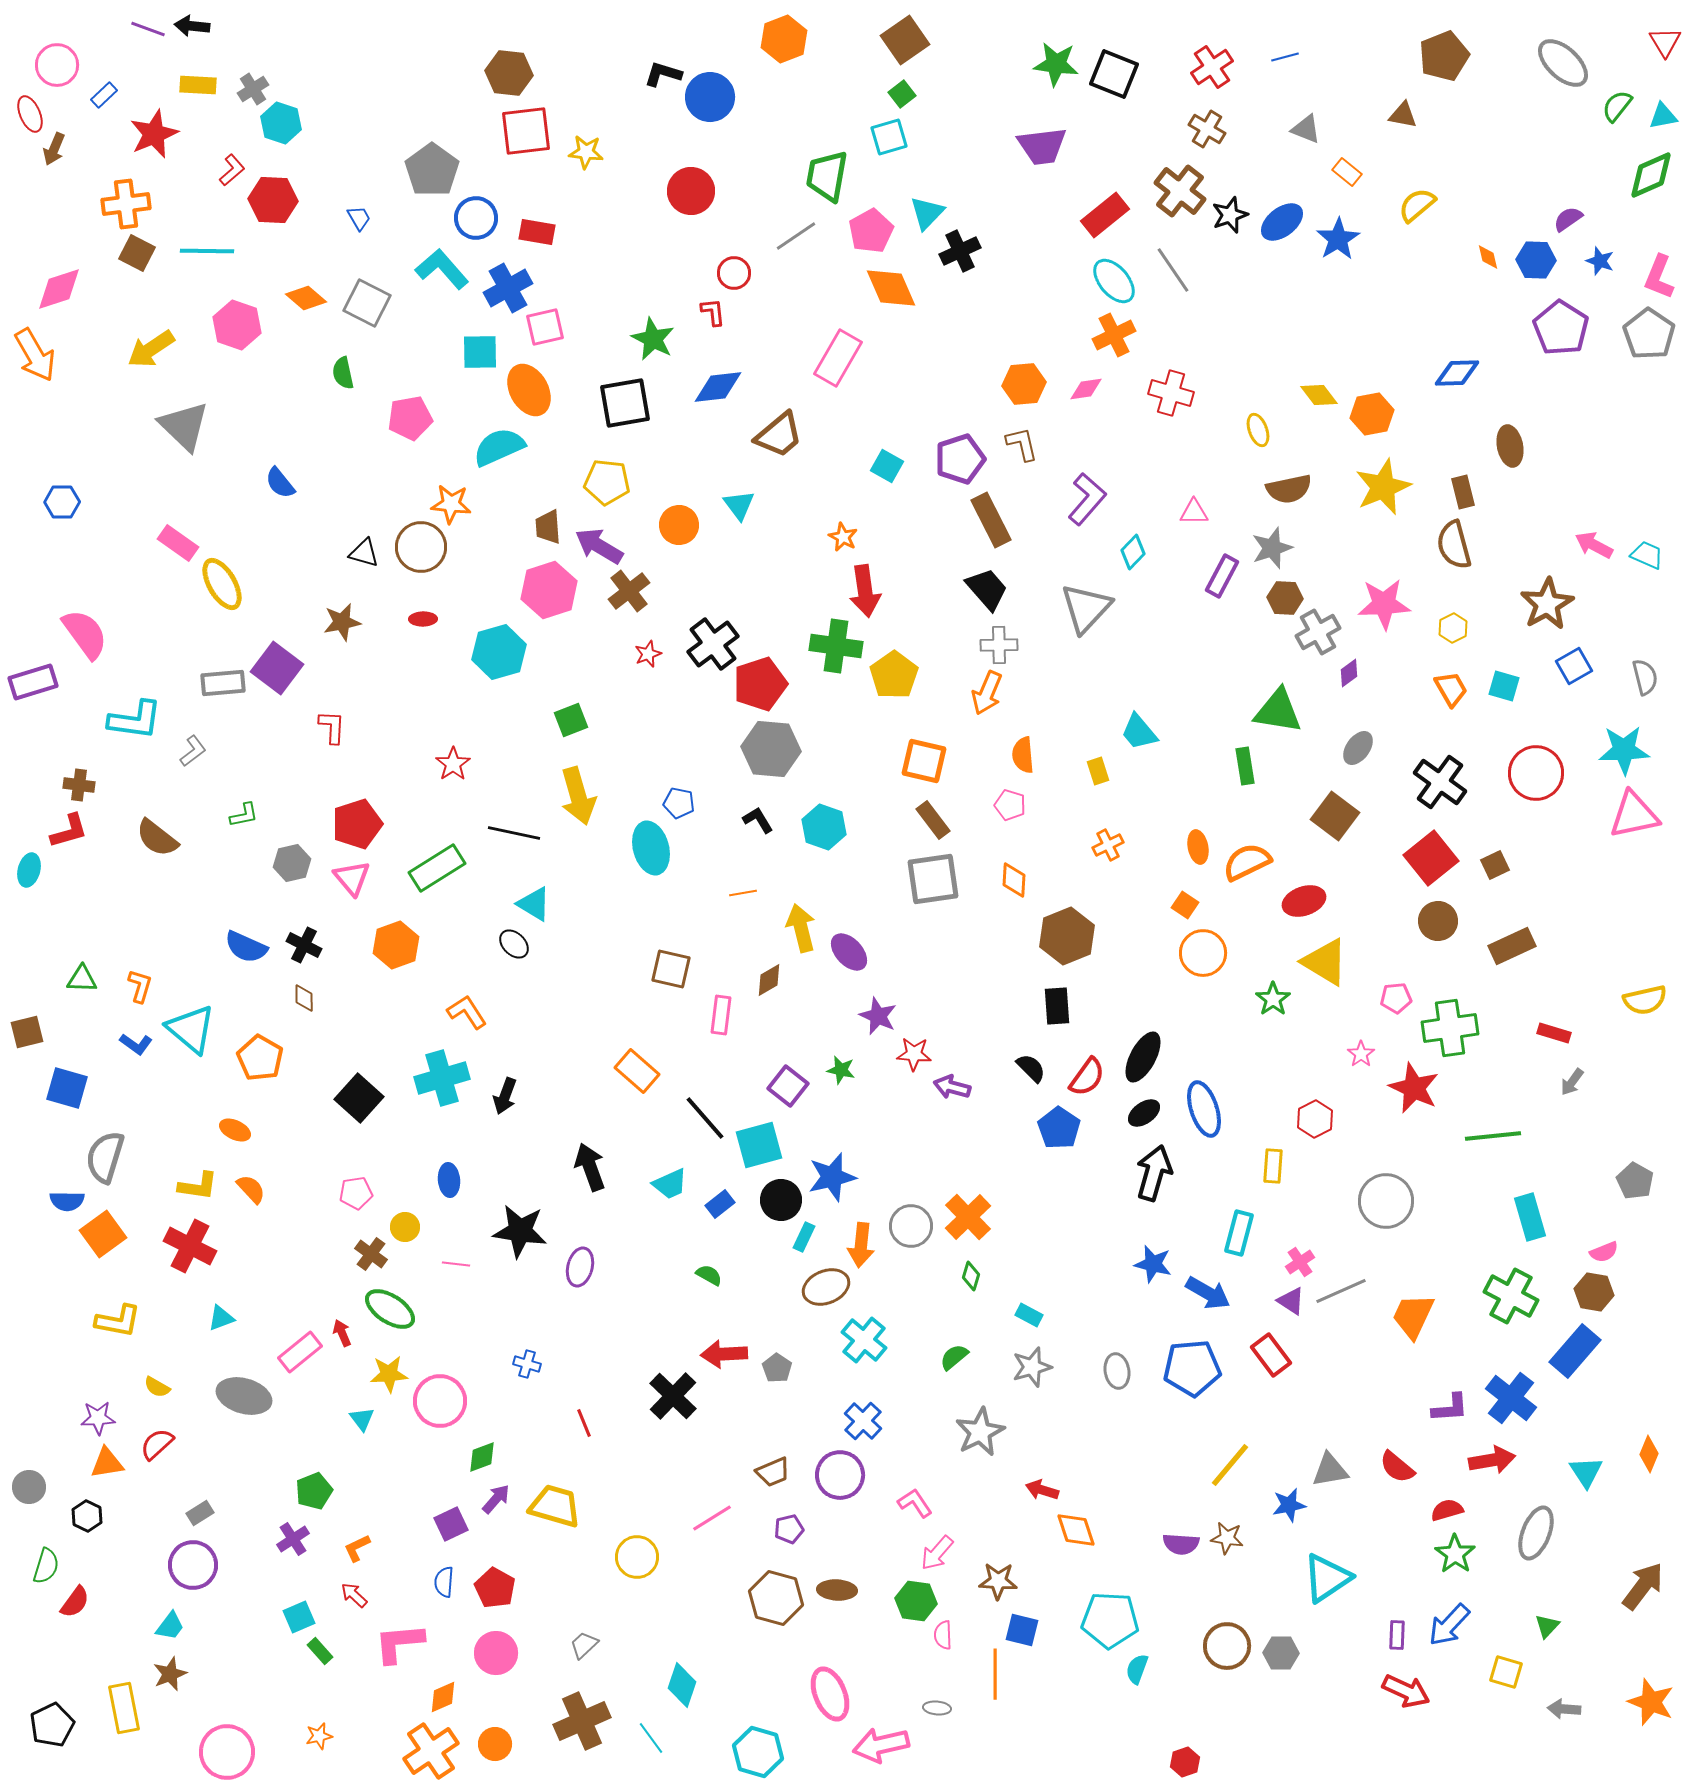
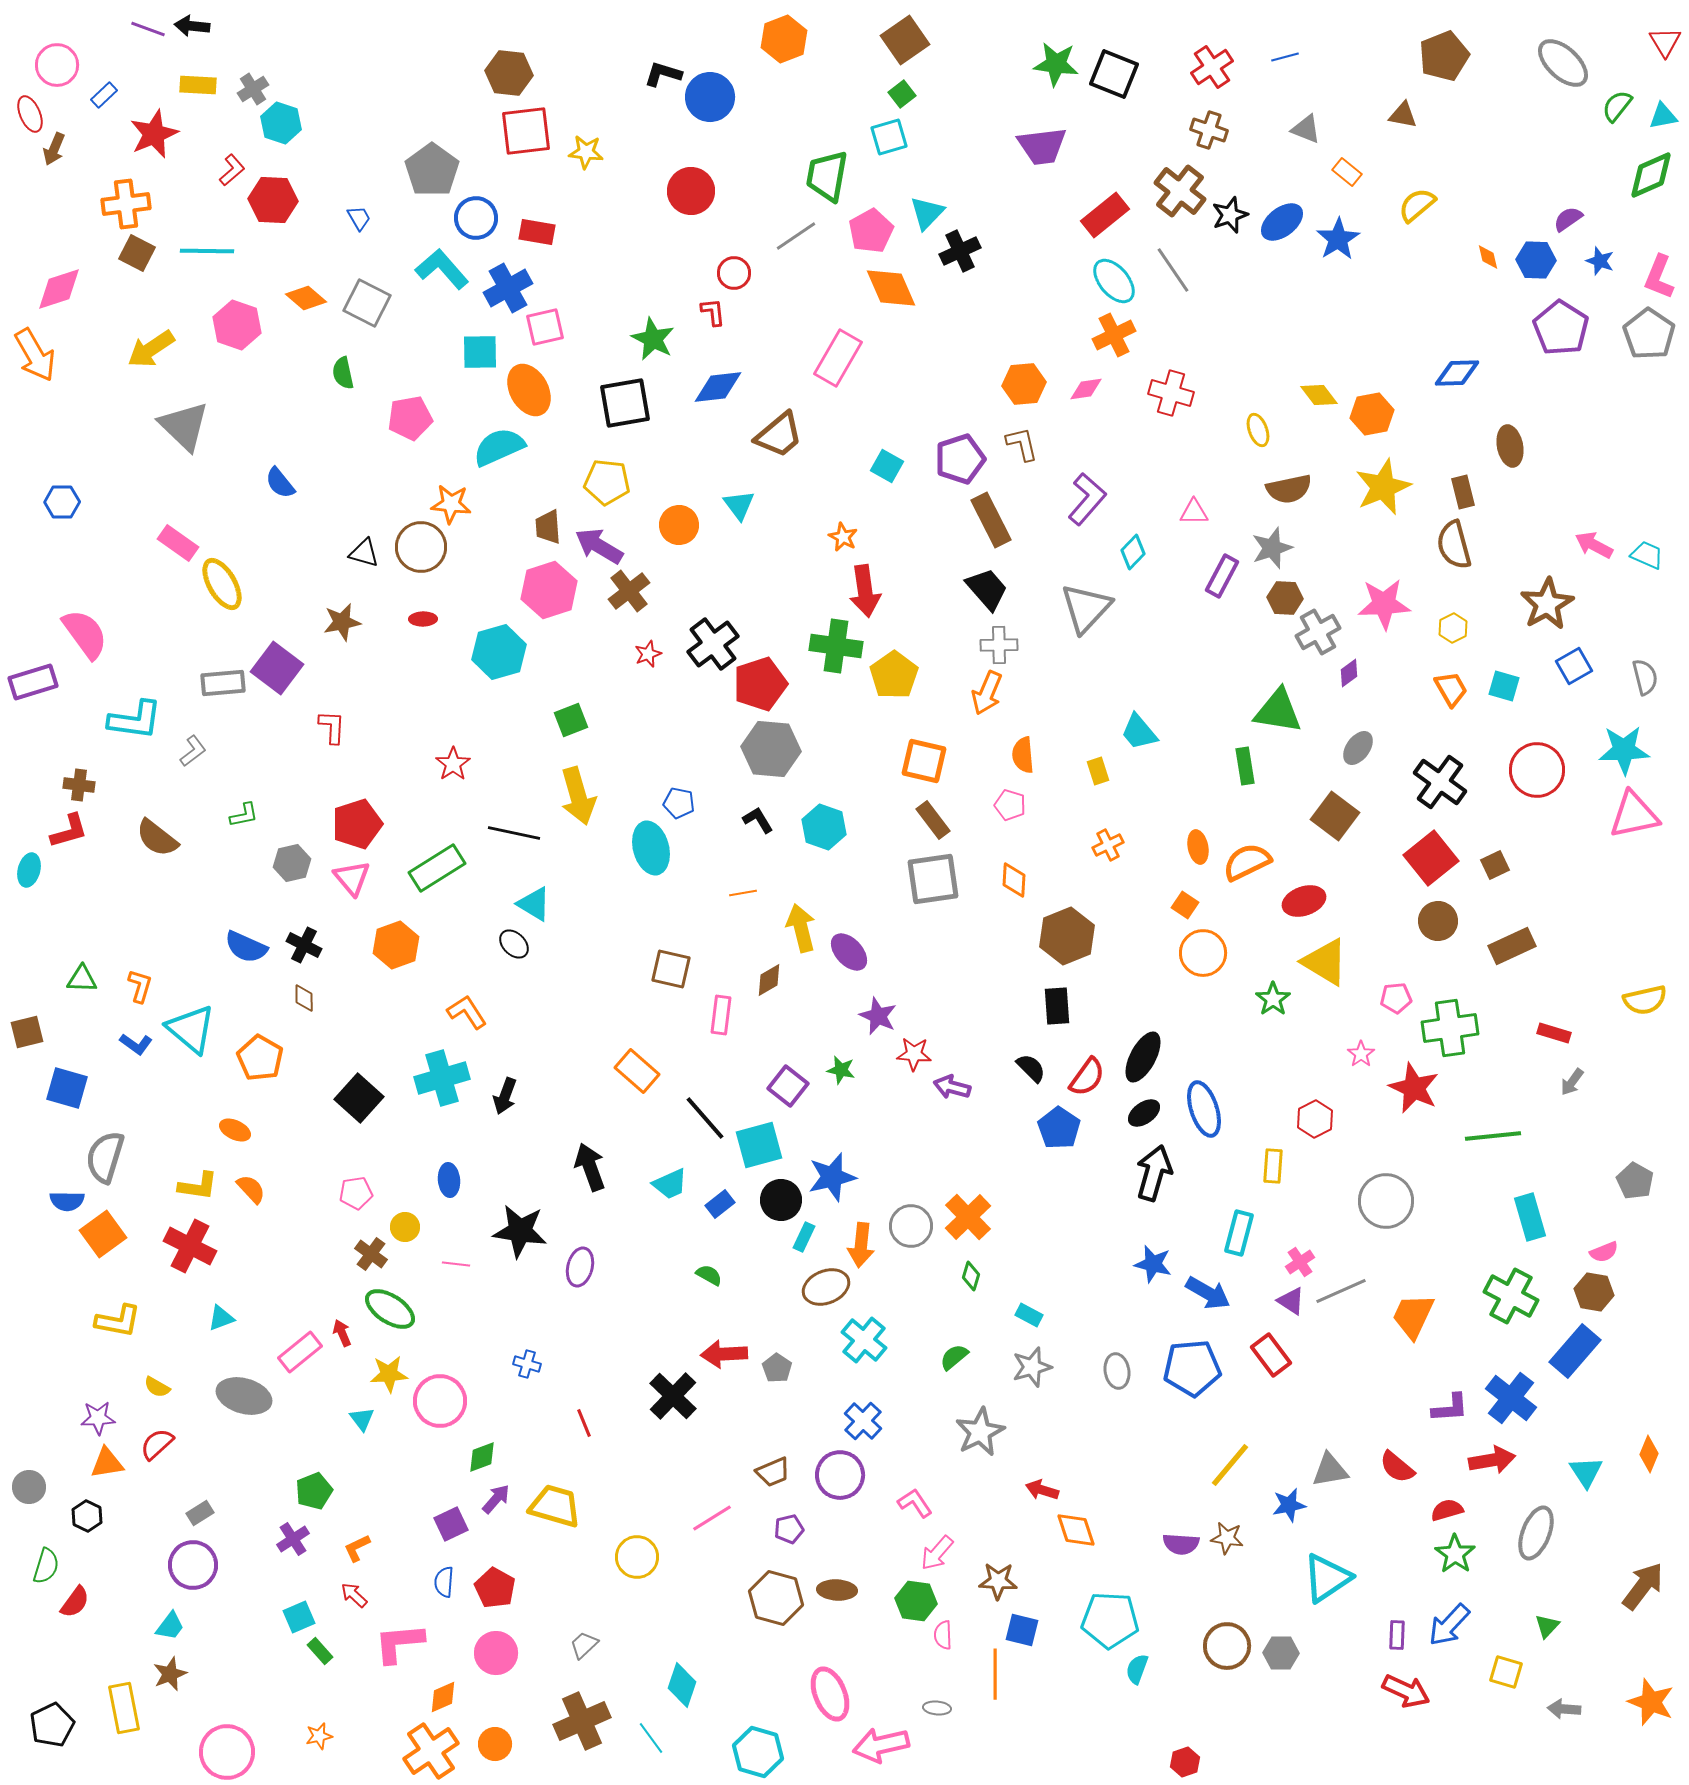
brown cross at (1207, 129): moved 2 px right, 1 px down; rotated 12 degrees counterclockwise
red circle at (1536, 773): moved 1 px right, 3 px up
